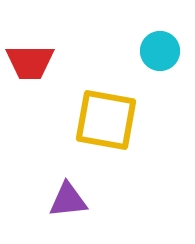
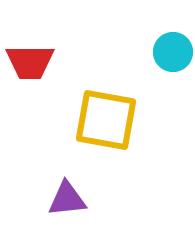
cyan circle: moved 13 px right, 1 px down
purple triangle: moved 1 px left, 1 px up
